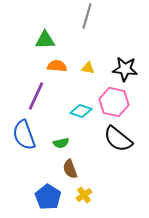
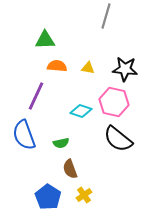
gray line: moved 19 px right
